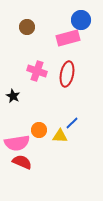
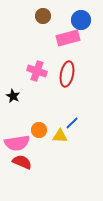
brown circle: moved 16 px right, 11 px up
